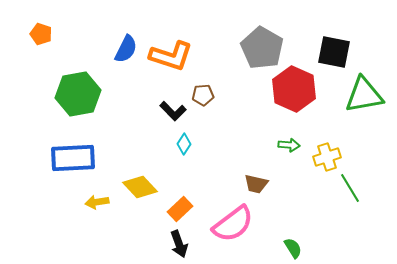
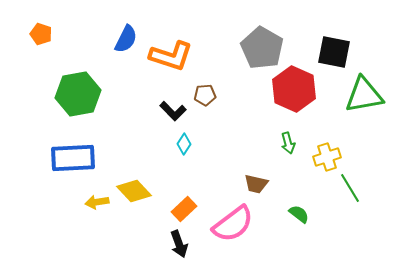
blue semicircle: moved 10 px up
brown pentagon: moved 2 px right
green arrow: moved 1 px left, 2 px up; rotated 70 degrees clockwise
yellow diamond: moved 6 px left, 4 px down
orange rectangle: moved 4 px right
green semicircle: moved 6 px right, 34 px up; rotated 20 degrees counterclockwise
